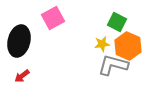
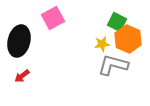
orange hexagon: moved 7 px up
